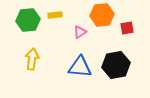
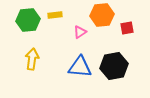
black hexagon: moved 2 px left, 1 px down
